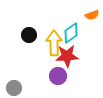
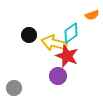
yellow arrow: rotated 75 degrees counterclockwise
red star: rotated 25 degrees clockwise
